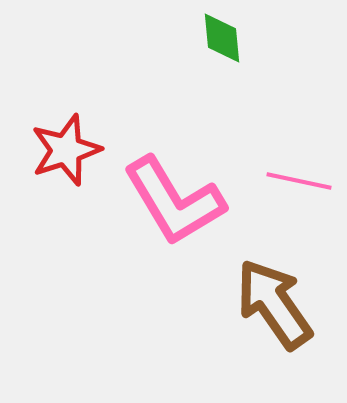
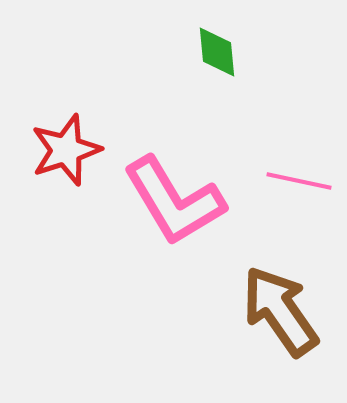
green diamond: moved 5 px left, 14 px down
brown arrow: moved 6 px right, 7 px down
